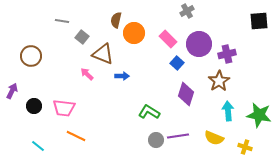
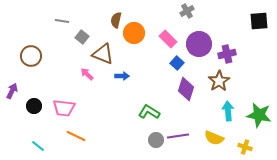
purple diamond: moved 5 px up
